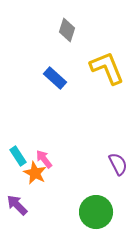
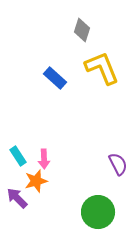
gray diamond: moved 15 px right
yellow L-shape: moved 5 px left
pink arrow: rotated 144 degrees counterclockwise
orange star: moved 1 px right, 8 px down; rotated 30 degrees clockwise
purple arrow: moved 7 px up
green circle: moved 2 px right
